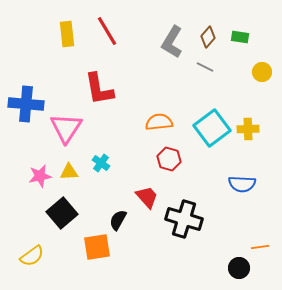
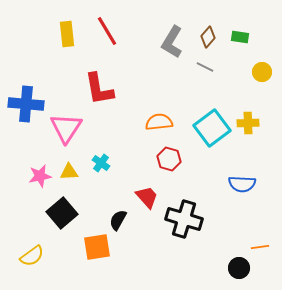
yellow cross: moved 6 px up
